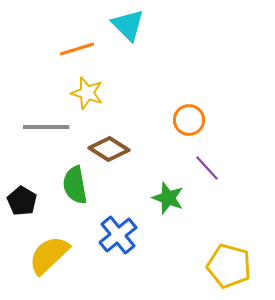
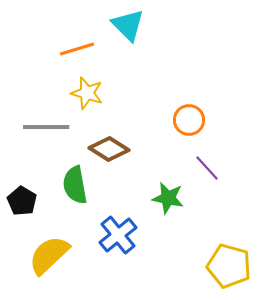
green star: rotated 8 degrees counterclockwise
